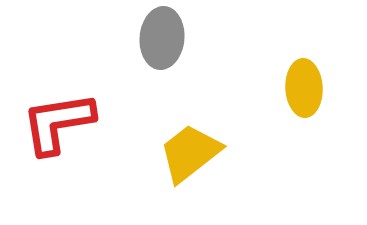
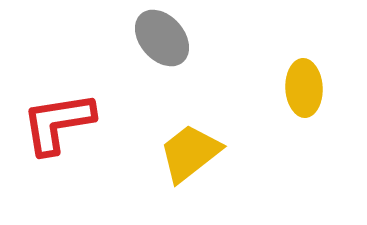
gray ellipse: rotated 46 degrees counterclockwise
